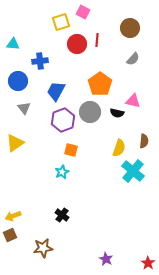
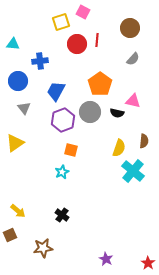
yellow arrow: moved 5 px right, 5 px up; rotated 119 degrees counterclockwise
